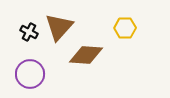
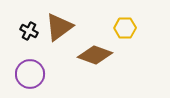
brown triangle: rotated 12 degrees clockwise
black cross: moved 1 px up
brown diamond: moved 9 px right; rotated 16 degrees clockwise
